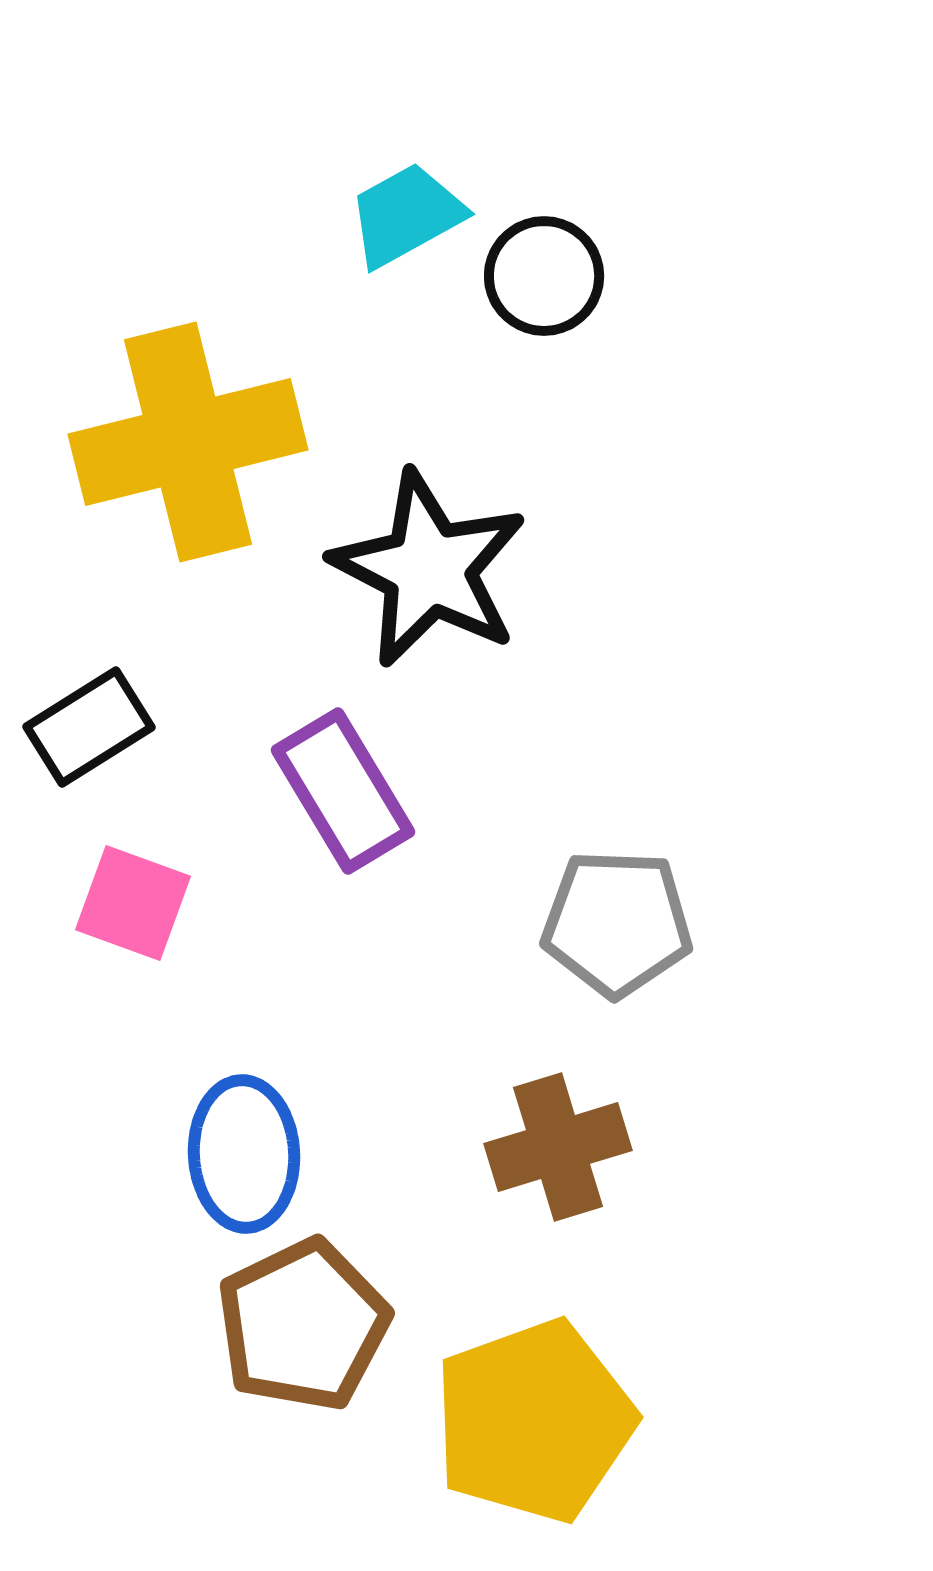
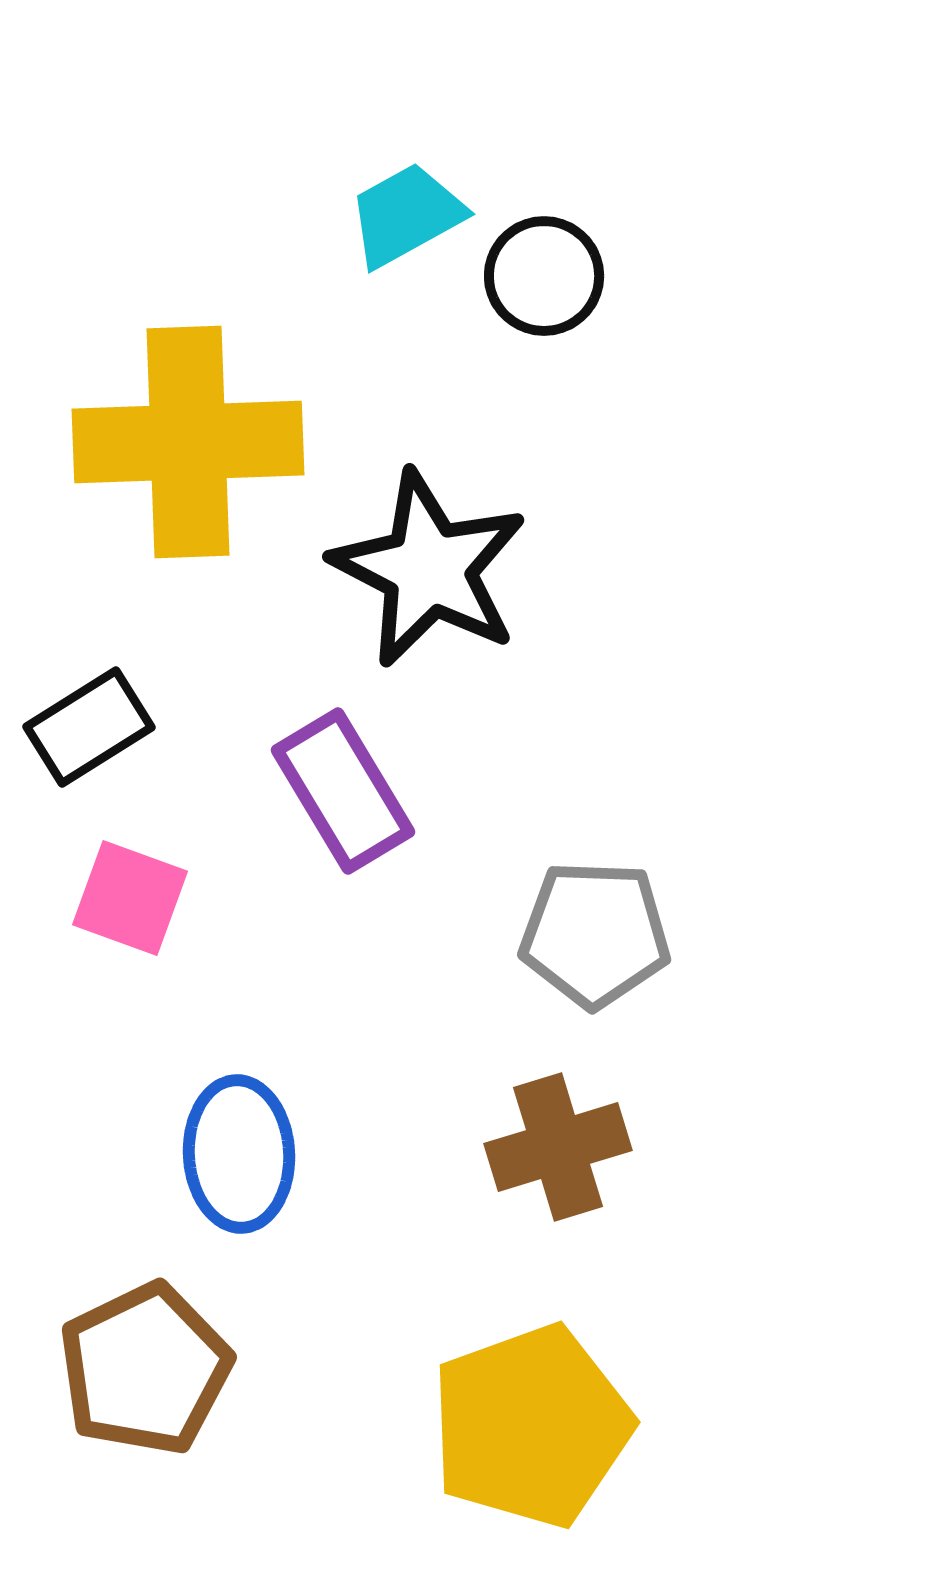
yellow cross: rotated 12 degrees clockwise
pink square: moved 3 px left, 5 px up
gray pentagon: moved 22 px left, 11 px down
blue ellipse: moved 5 px left
brown pentagon: moved 158 px left, 44 px down
yellow pentagon: moved 3 px left, 5 px down
